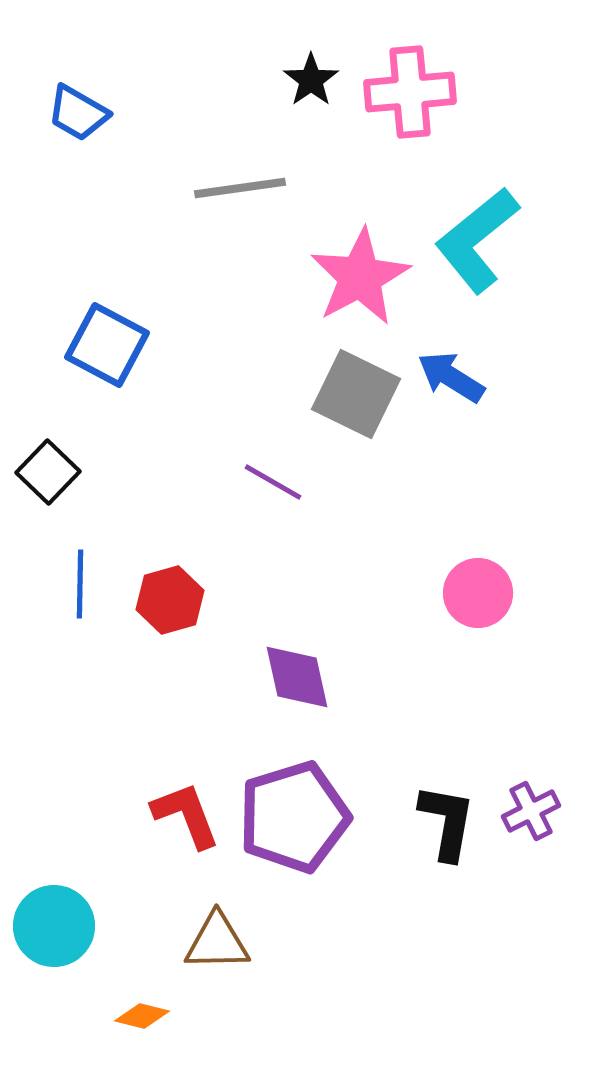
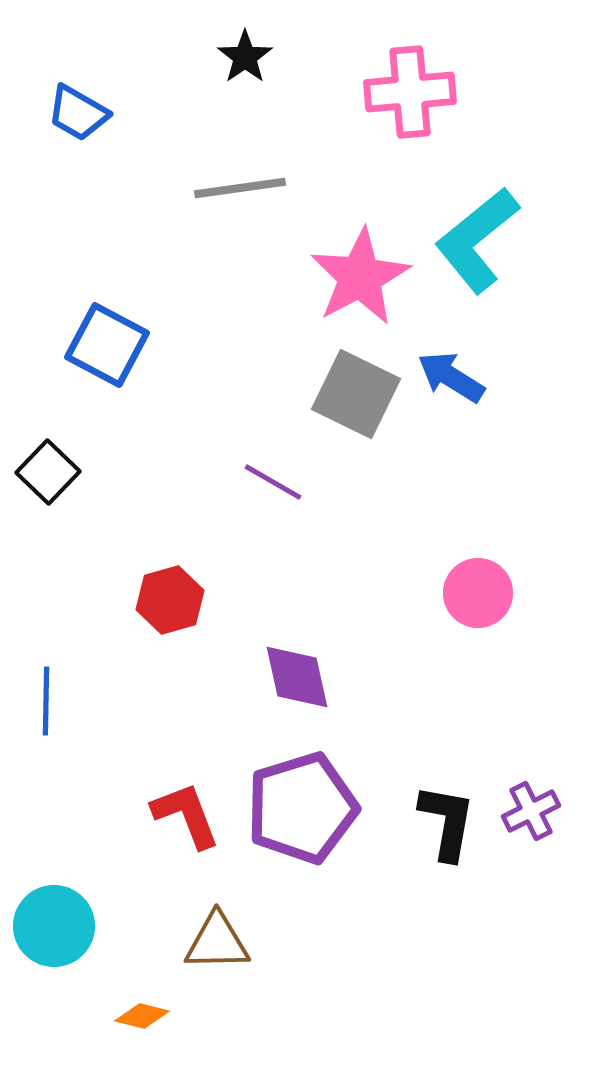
black star: moved 66 px left, 23 px up
blue line: moved 34 px left, 117 px down
purple pentagon: moved 8 px right, 9 px up
